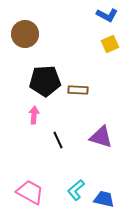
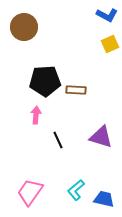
brown circle: moved 1 px left, 7 px up
brown rectangle: moved 2 px left
pink arrow: moved 2 px right
pink trapezoid: rotated 84 degrees counterclockwise
